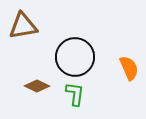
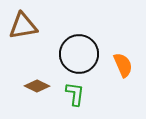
black circle: moved 4 px right, 3 px up
orange semicircle: moved 6 px left, 3 px up
